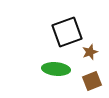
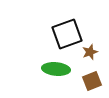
black square: moved 2 px down
